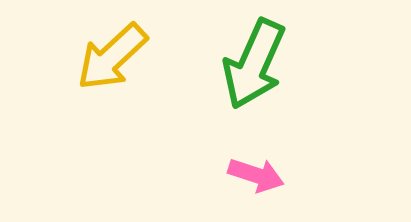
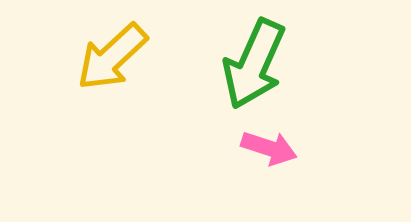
pink arrow: moved 13 px right, 27 px up
